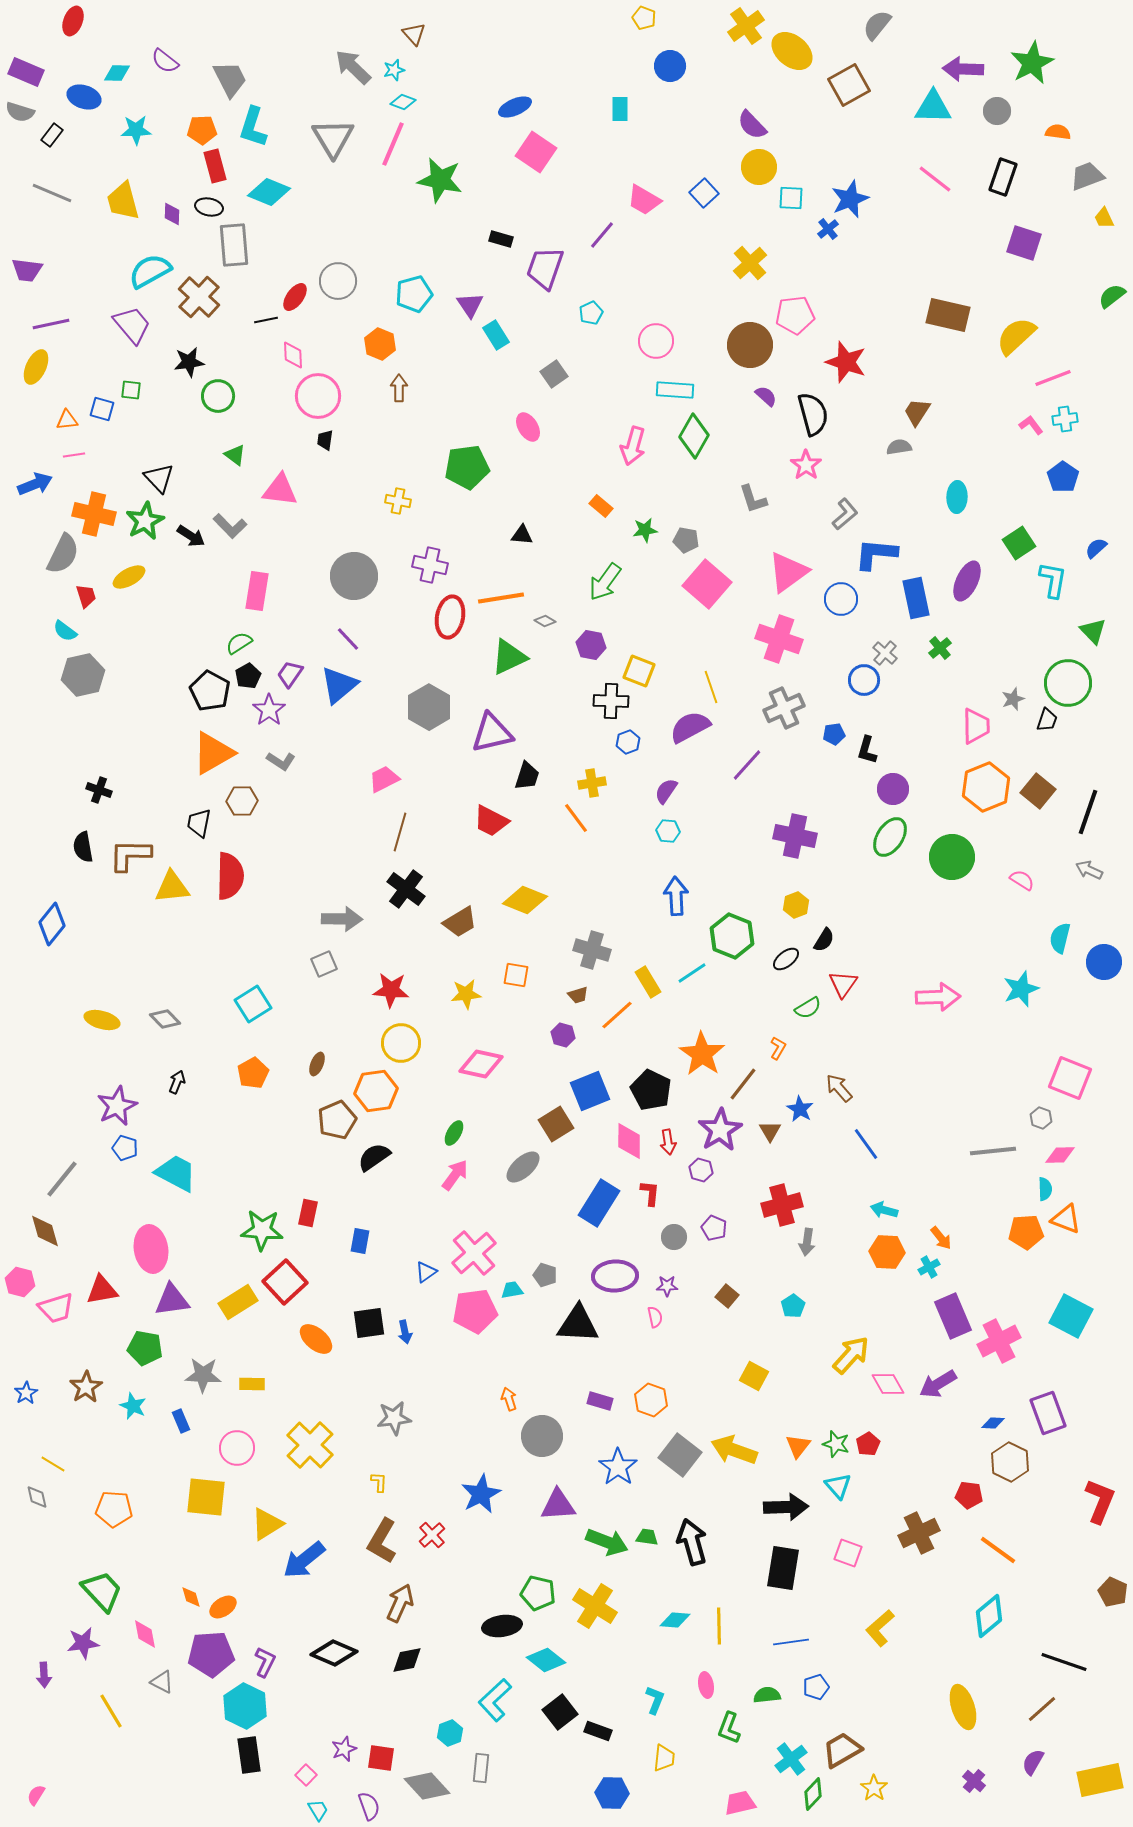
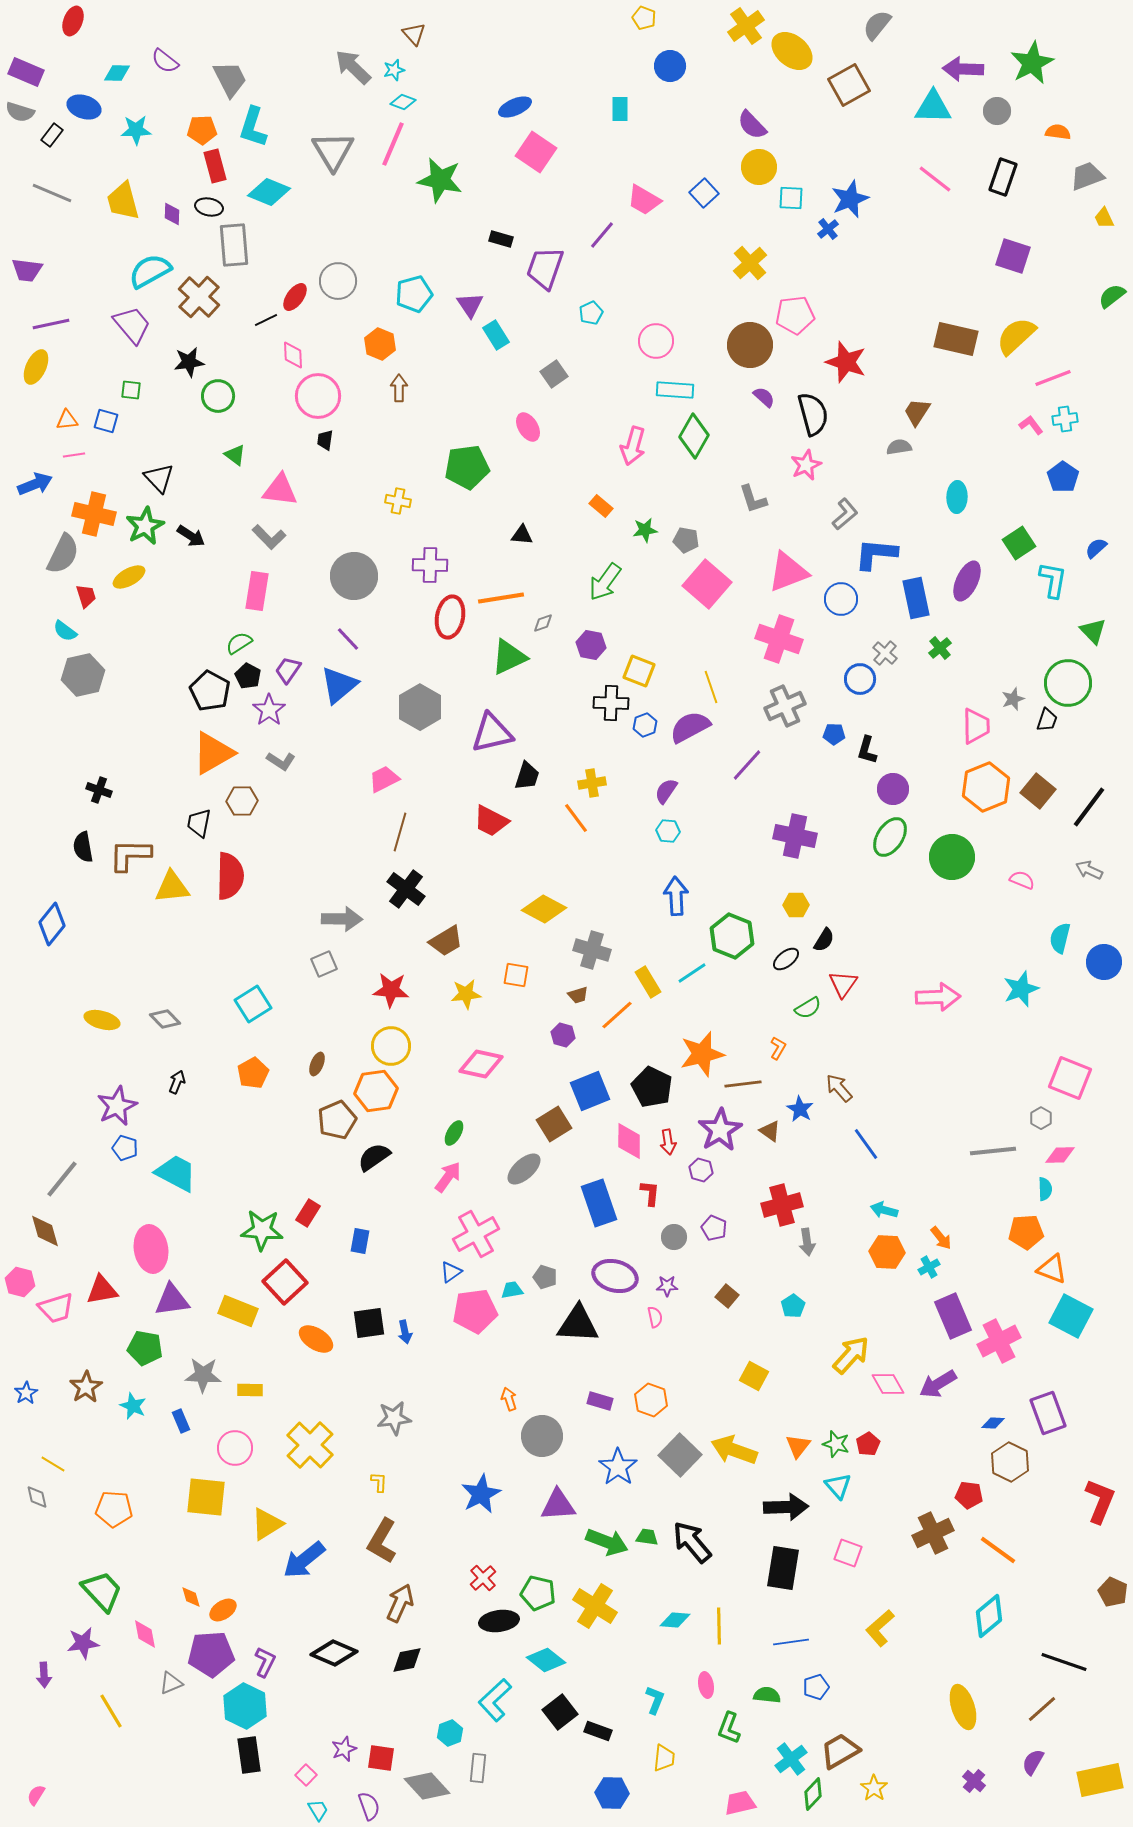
blue ellipse at (84, 97): moved 10 px down
gray triangle at (333, 138): moved 13 px down
purple square at (1024, 243): moved 11 px left, 13 px down
brown rectangle at (948, 315): moved 8 px right, 24 px down
black line at (266, 320): rotated 15 degrees counterclockwise
purple semicircle at (766, 396): moved 2 px left, 1 px down
blue square at (102, 409): moved 4 px right, 12 px down
pink star at (806, 465): rotated 12 degrees clockwise
green star at (145, 521): moved 5 px down
gray L-shape at (230, 526): moved 39 px right, 11 px down
purple cross at (430, 565): rotated 12 degrees counterclockwise
pink triangle at (788, 572): rotated 15 degrees clockwise
gray diamond at (545, 621): moved 2 px left, 2 px down; rotated 50 degrees counterclockwise
purple trapezoid at (290, 674): moved 2 px left, 4 px up
black pentagon at (248, 676): rotated 15 degrees counterclockwise
blue circle at (864, 680): moved 4 px left, 1 px up
black cross at (611, 701): moved 2 px down
gray hexagon at (429, 707): moved 9 px left
gray cross at (784, 708): moved 1 px right, 2 px up
blue pentagon at (834, 734): rotated 10 degrees clockwise
blue hexagon at (628, 742): moved 17 px right, 17 px up
black line at (1088, 812): moved 1 px right, 5 px up; rotated 18 degrees clockwise
pink semicircle at (1022, 880): rotated 10 degrees counterclockwise
yellow diamond at (525, 900): moved 19 px right, 9 px down; rotated 6 degrees clockwise
yellow hexagon at (796, 905): rotated 20 degrees clockwise
brown trapezoid at (460, 922): moved 14 px left, 19 px down
yellow circle at (401, 1043): moved 10 px left, 3 px down
orange star at (702, 1054): rotated 24 degrees clockwise
brown line at (743, 1084): rotated 45 degrees clockwise
black pentagon at (651, 1090): moved 1 px right, 3 px up
gray hexagon at (1041, 1118): rotated 10 degrees clockwise
brown square at (556, 1124): moved 2 px left
brown triangle at (770, 1131): rotated 25 degrees counterclockwise
gray ellipse at (523, 1167): moved 1 px right, 2 px down
pink arrow at (455, 1175): moved 7 px left, 2 px down
blue rectangle at (599, 1203): rotated 51 degrees counterclockwise
red rectangle at (308, 1213): rotated 20 degrees clockwise
orange triangle at (1066, 1219): moved 14 px left, 50 px down
gray arrow at (807, 1242): rotated 16 degrees counterclockwise
pink cross at (474, 1253): moved 2 px right, 19 px up; rotated 12 degrees clockwise
blue triangle at (426, 1272): moved 25 px right
gray pentagon at (545, 1275): moved 2 px down
purple ellipse at (615, 1276): rotated 18 degrees clockwise
yellow rectangle at (238, 1302): moved 9 px down; rotated 54 degrees clockwise
orange ellipse at (316, 1339): rotated 8 degrees counterclockwise
yellow rectangle at (252, 1384): moved 2 px left, 6 px down
pink circle at (237, 1448): moved 2 px left
gray square at (680, 1455): rotated 6 degrees clockwise
brown cross at (919, 1533): moved 14 px right
red cross at (432, 1535): moved 51 px right, 43 px down
black arrow at (692, 1542): rotated 24 degrees counterclockwise
orange ellipse at (223, 1607): moved 3 px down
black ellipse at (502, 1626): moved 3 px left, 5 px up
gray triangle at (162, 1682): moved 9 px right, 1 px down; rotated 50 degrees counterclockwise
green semicircle at (767, 1695): rotated 12 degrees clockwise
brown trapezoid at (842, 1750): moved 2 px left, 1 px down
gray rectangle at (481, 1768): moved 3 px left
